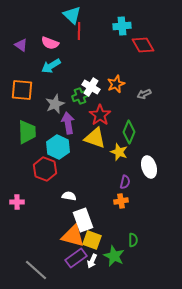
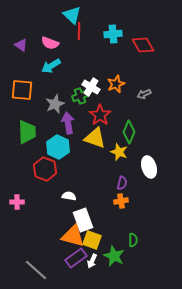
cyan cross: moved 9 px left, 8 px down
purple semicircle: moved 3 px left, 1 px down
